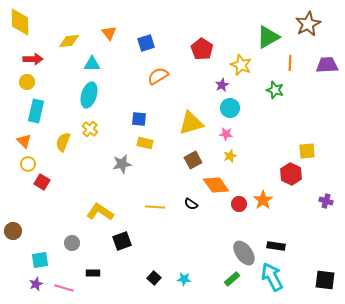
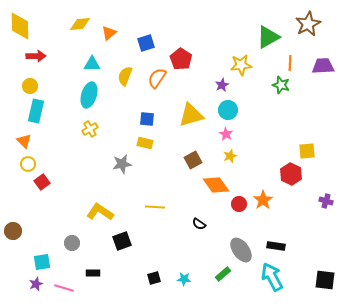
yellow diamond at (20, 22): moved 4 px down
orange triangle at (109, 33): rotated 28 degrees clockwise
yellow diamond at (69, 41): moved 11 px right, 17 px up
red pentagon at (202, 49): moved 21 px left, 10 px down
red arrow at (33, 59): moved 3 px right, 3 px up
yellow star at (241, 65): rotated 30 degrees counterclockwise
purple trapezoid at (327, 65): moved 4 px left, 1 px down
orange semicircle at (158, 76): moved 1 px left, 2 px down; rotated 25 degrees counterclockwise
yellow circle at (27, 82): moved 3 px right, 4 px down
green star at (275, 90): moved 6 px right, 5 px up
cyan circle at (230, 108): moved 2 px left, 2 px down
blue square at (139, 119): moved 8 px right
yellow triangle at (191, 123): moved 8 px up
yellow cross at (90, 129): rotated 21 degrees clockwise
pink star at (226, 134): rotated 24 degrees clockwise
yellow semicircle at (63, 142): moved 62 px right, 66 px up
red square at (42, 182): rotated 21 degrees clockwise
black semicircle at (191, 204): moved 8 px right, 20 px down
gray ellipse at (244, 253): moved 3 px left, 3 px up
cyan square at (40, 260): moved 2 px right, 2 px down
black square at (154, 278): rotated 32 degrees clockwise
green rectangle at (232, 279): moved 9 px left, 5 px up
